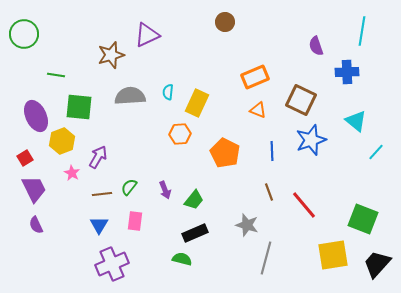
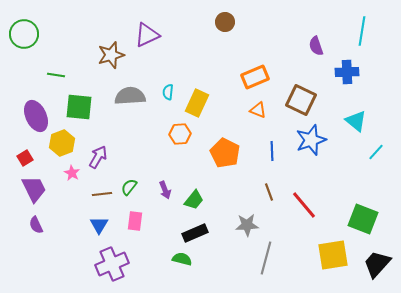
yellow hexagon at (62, 141): moved 2 px down
gray star at (247, 225): rotated 20 degrees counterclockwise
